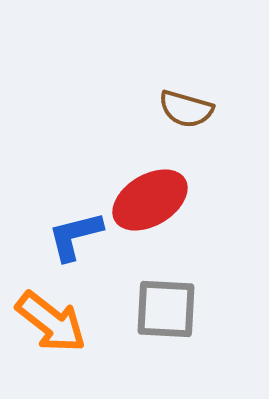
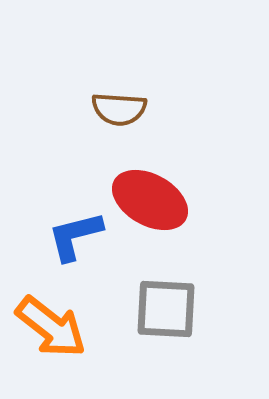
brown semicircle: moved 67 px left; rotated 12 degrees counterclockwise
red ellipse: rotated 60 degrees clockwise
orange arrow: moved 5 px down
